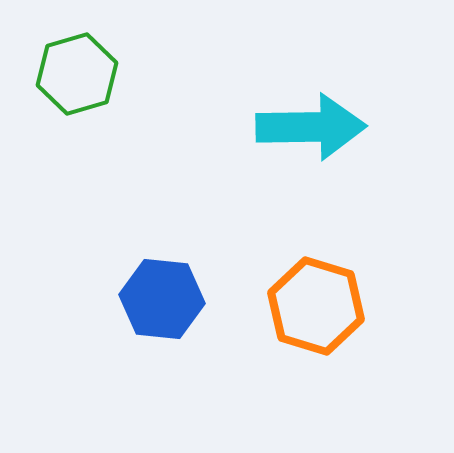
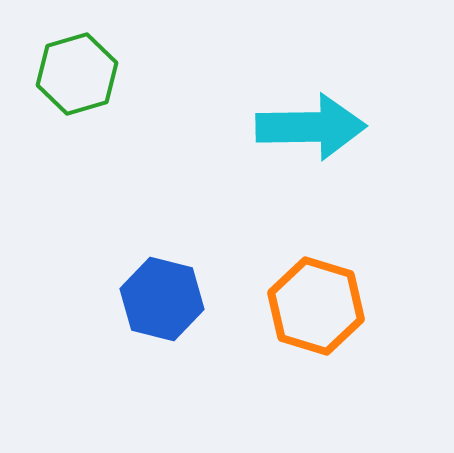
blue hexagon: rotated 8 degrees clockwise
